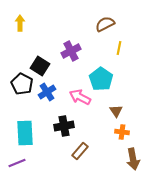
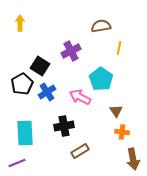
brown semicircle: moved 4 px left, 2 px down; rotated 18 degrees clockwise
black pentagon: rotated 15 degrees clockwise
brown rectangle: rotated 18 degrees clockwise
